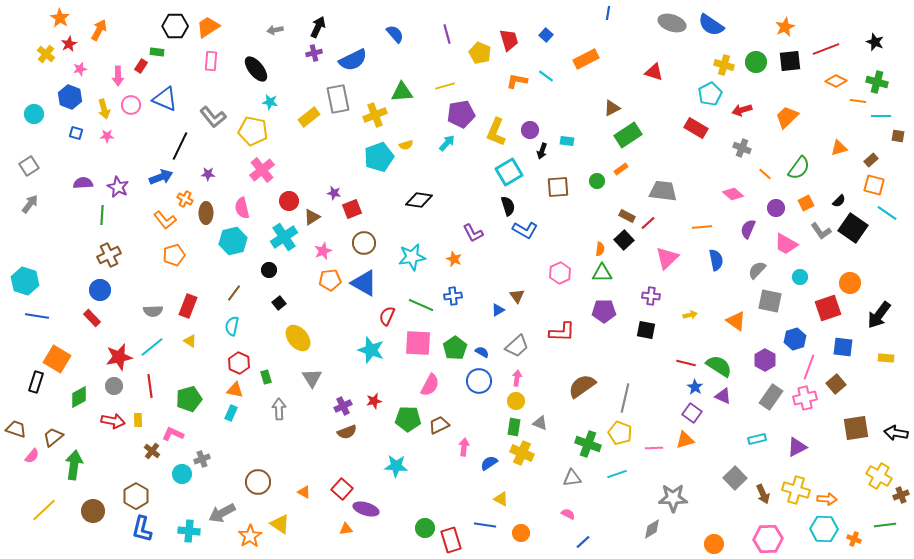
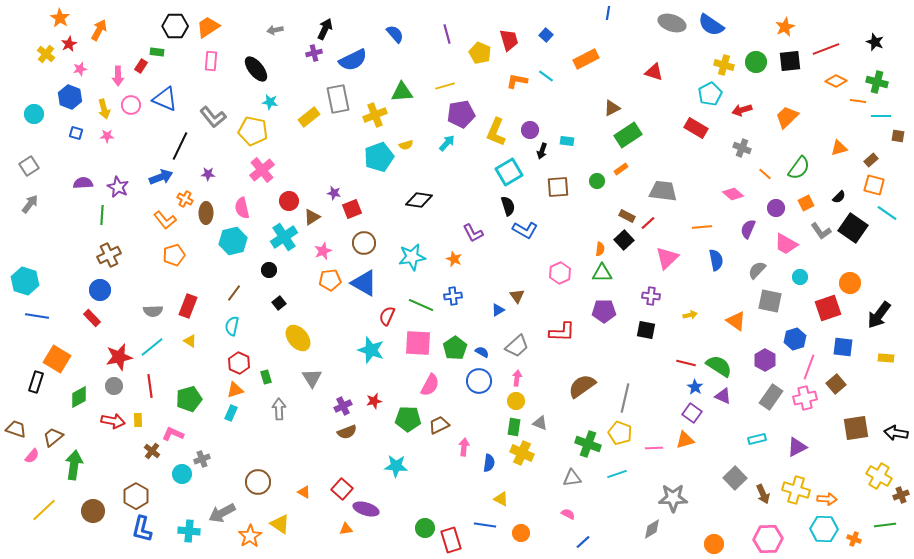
black arrow at (318, 27): moved 7 px right, 2 px down
black semicircle at (839, 201): moved 4 px up
orange triangle at (235, 390): rotated 30 degrees counterclockwise
blue semicircle at (489, 463): rotated 132 degrees clockwise
